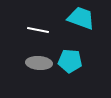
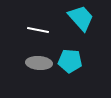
cyan trapezoid: rotated 28 degrees clockwise
